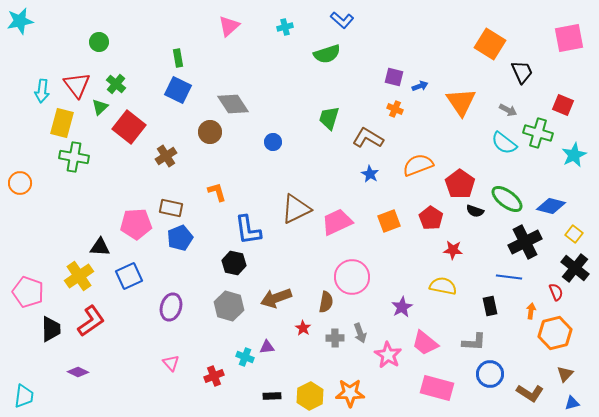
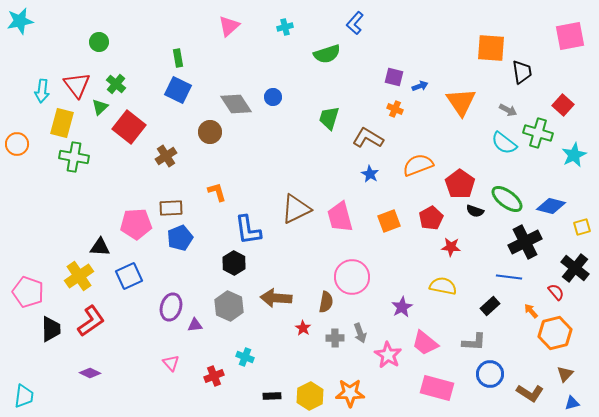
blue L-shape at (342, 20): moved 13 px right, 3 px down; rotated 90 degrees clockwise
pink square at (569, 38): moved 1 px right, 2 px up
orange square at (490, 44): moved 1 px right, 4 px down; rotated 28 degrees counterclockwise
black trapezoid at (522, 72): rotated 15 degrees clockwise
gray diamond at (233, 104): moved 3 px right
red square at (563, 105): rotated 20 degrees clockwise
blue circle at (273, 142): moved 45 px up
orange circle at (20, 183): moved 3 px left, 39 px up
brown rectangle at (171, 208): rotated 15 degrees counterclockwise
red pentagon at (431, 218): rotated 10 degrees clockwise
pink trapezoid at (337, 222): moved 3 px right, 5 px up; rotated 80 degrees counterclockwise
yellow square at (574, 234): moved 8 px right, 7 px up; rotated 36 degrees clockwise
red star at (453, 250): moved 2 px left, 3 px up
black hexagon at (234, 263): rotated 15 degrees clockwise
red semicircle at (556, 292): rotated 18 degrees counterclockwise
brown arrow at (276, 298): rotated 24 degrees clockwise
gray hexagon at (229, 306): rotated 8 degrees clockwise
black rectangle at (490, 306): rotated 60 degrees clockwise
orange arrow at (531, 311): rotated 49 degrees counterclockwise
purple triangle at (267, 347): moved 72 px left, 22 px up
purple diamond at (78, 372): moved 12 px right, 1 px down
